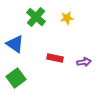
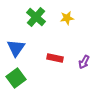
blue triangle: moved 1 px right, 4 px down; rotated 30 degrees clockwise
purple arrow: rotated 128 degrees clockwise
